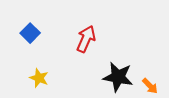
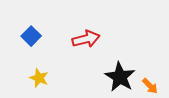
blue square: moved 1 px right, 3 px down
red arrow: rotated 52 degrees clockwise
black star: moved 2 px right; rotated 20 degrees clockwise
